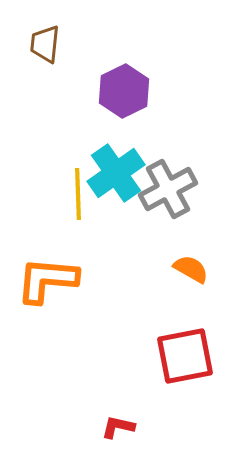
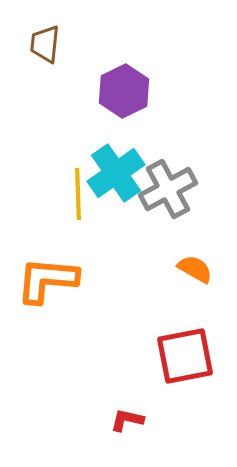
orange semicircle: moved 4 px right
red L-shape: moved 9 px right, 7 px up
